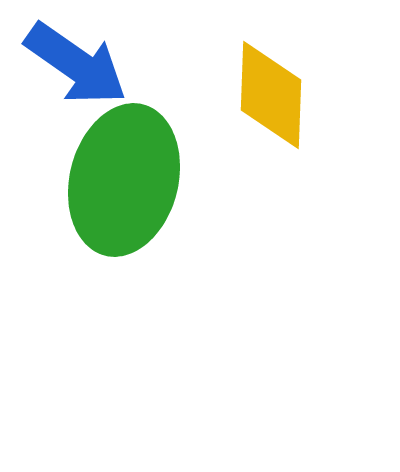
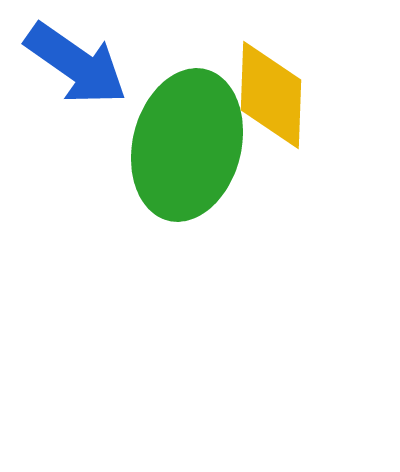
green ellipse: moved 63 px right, 35 px up
